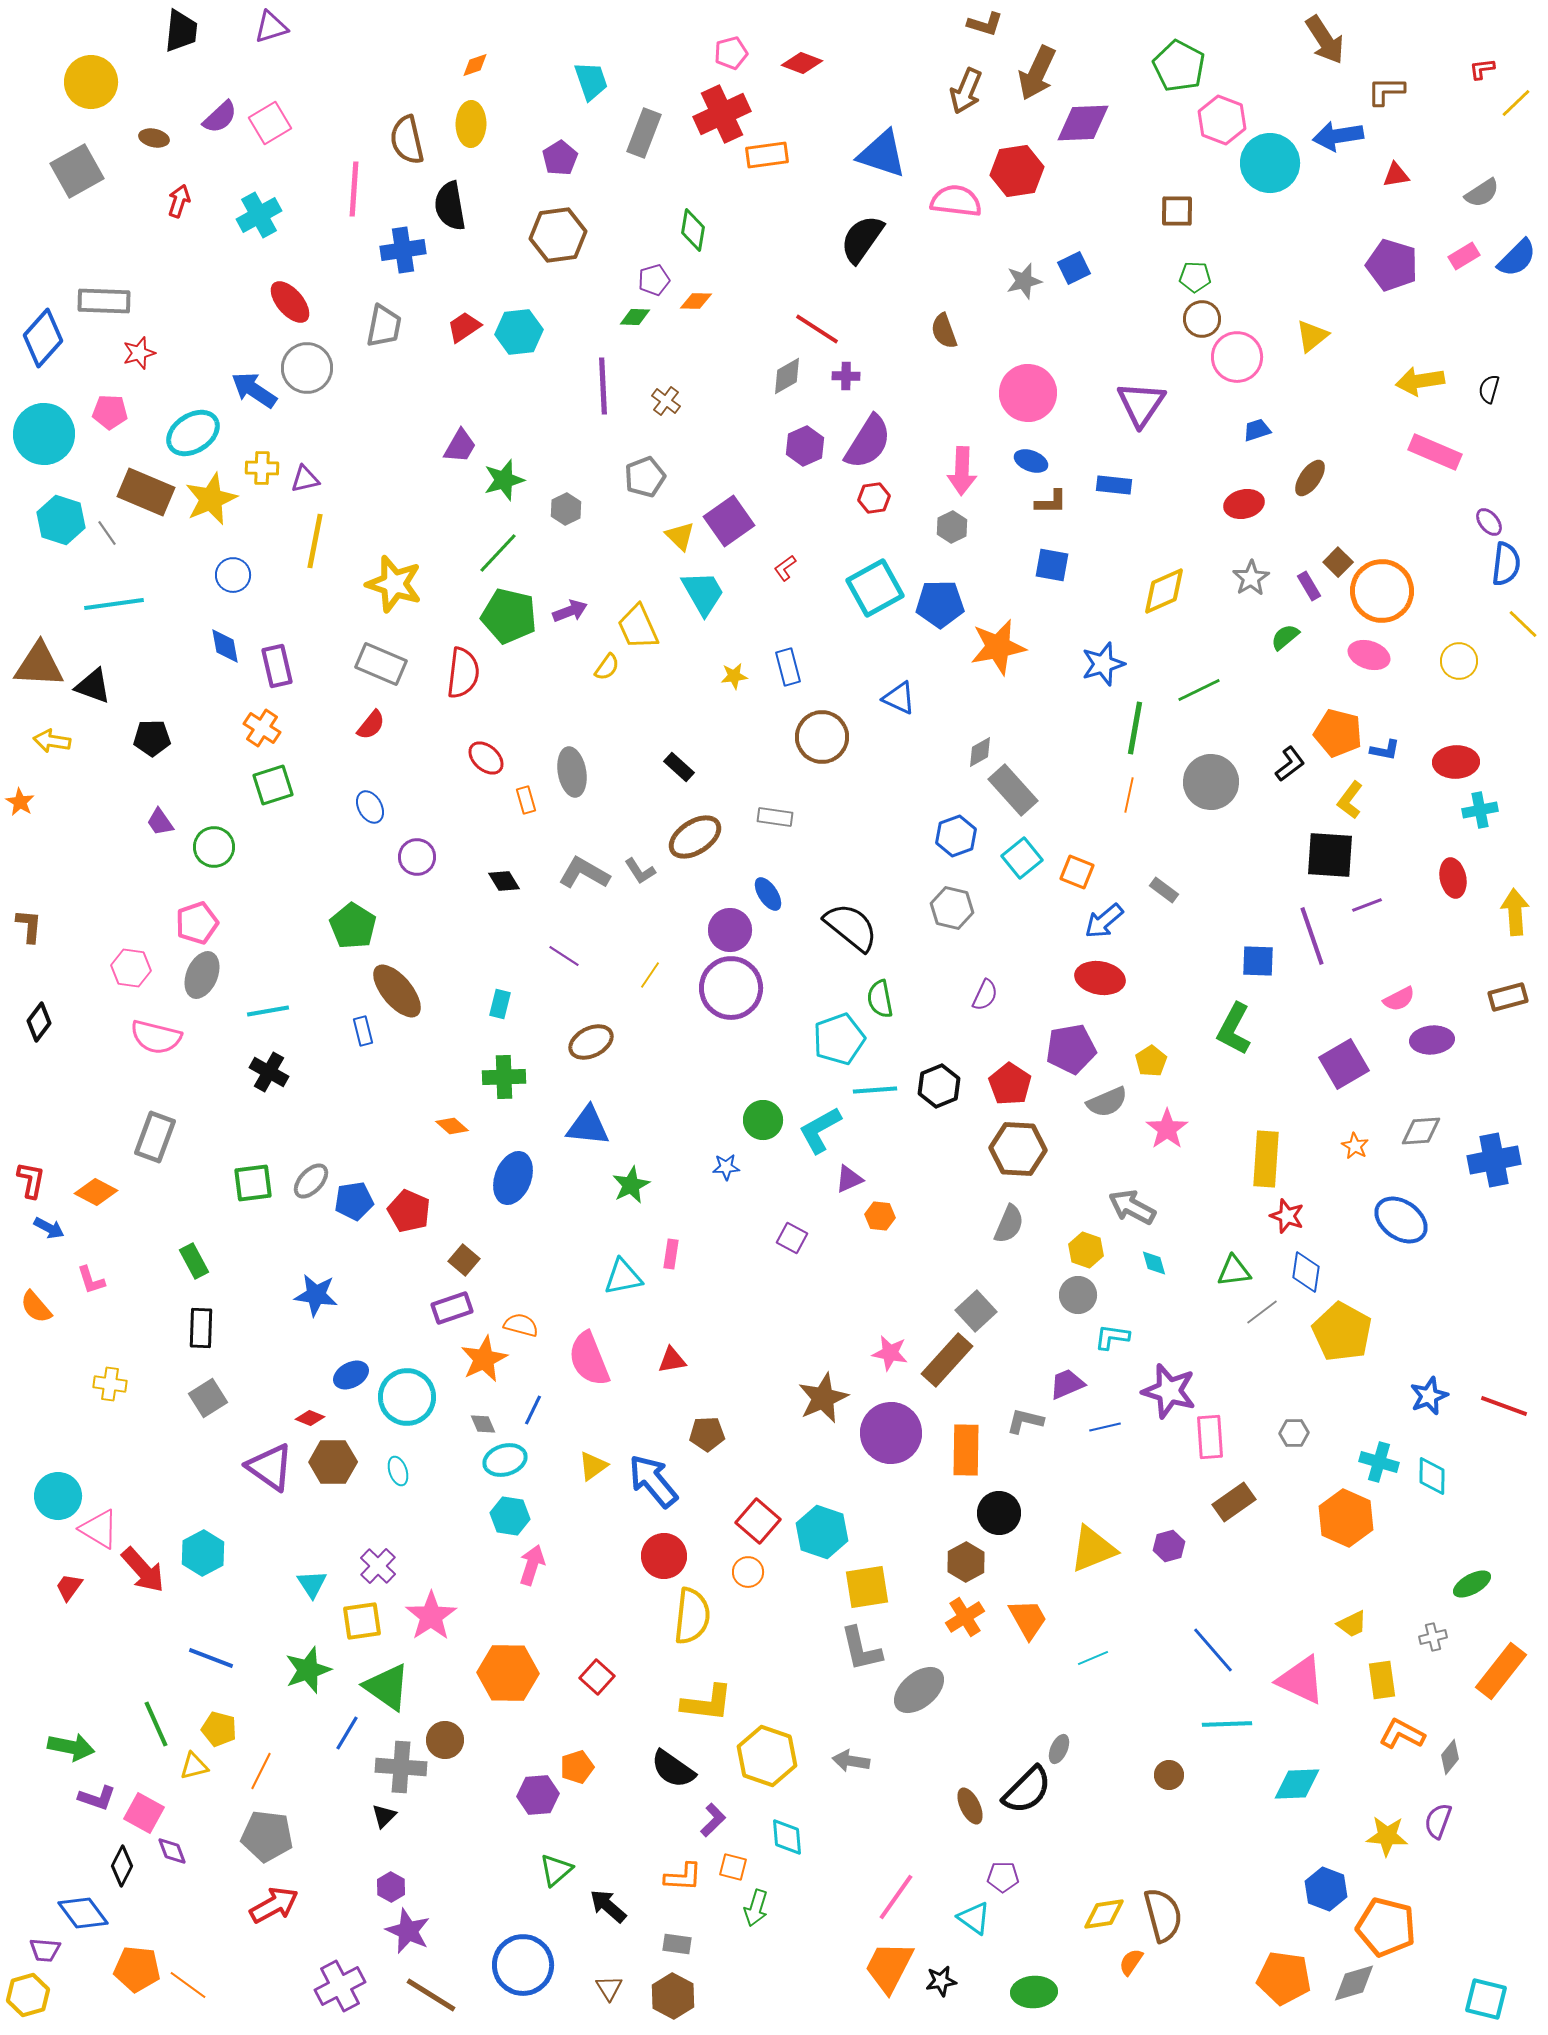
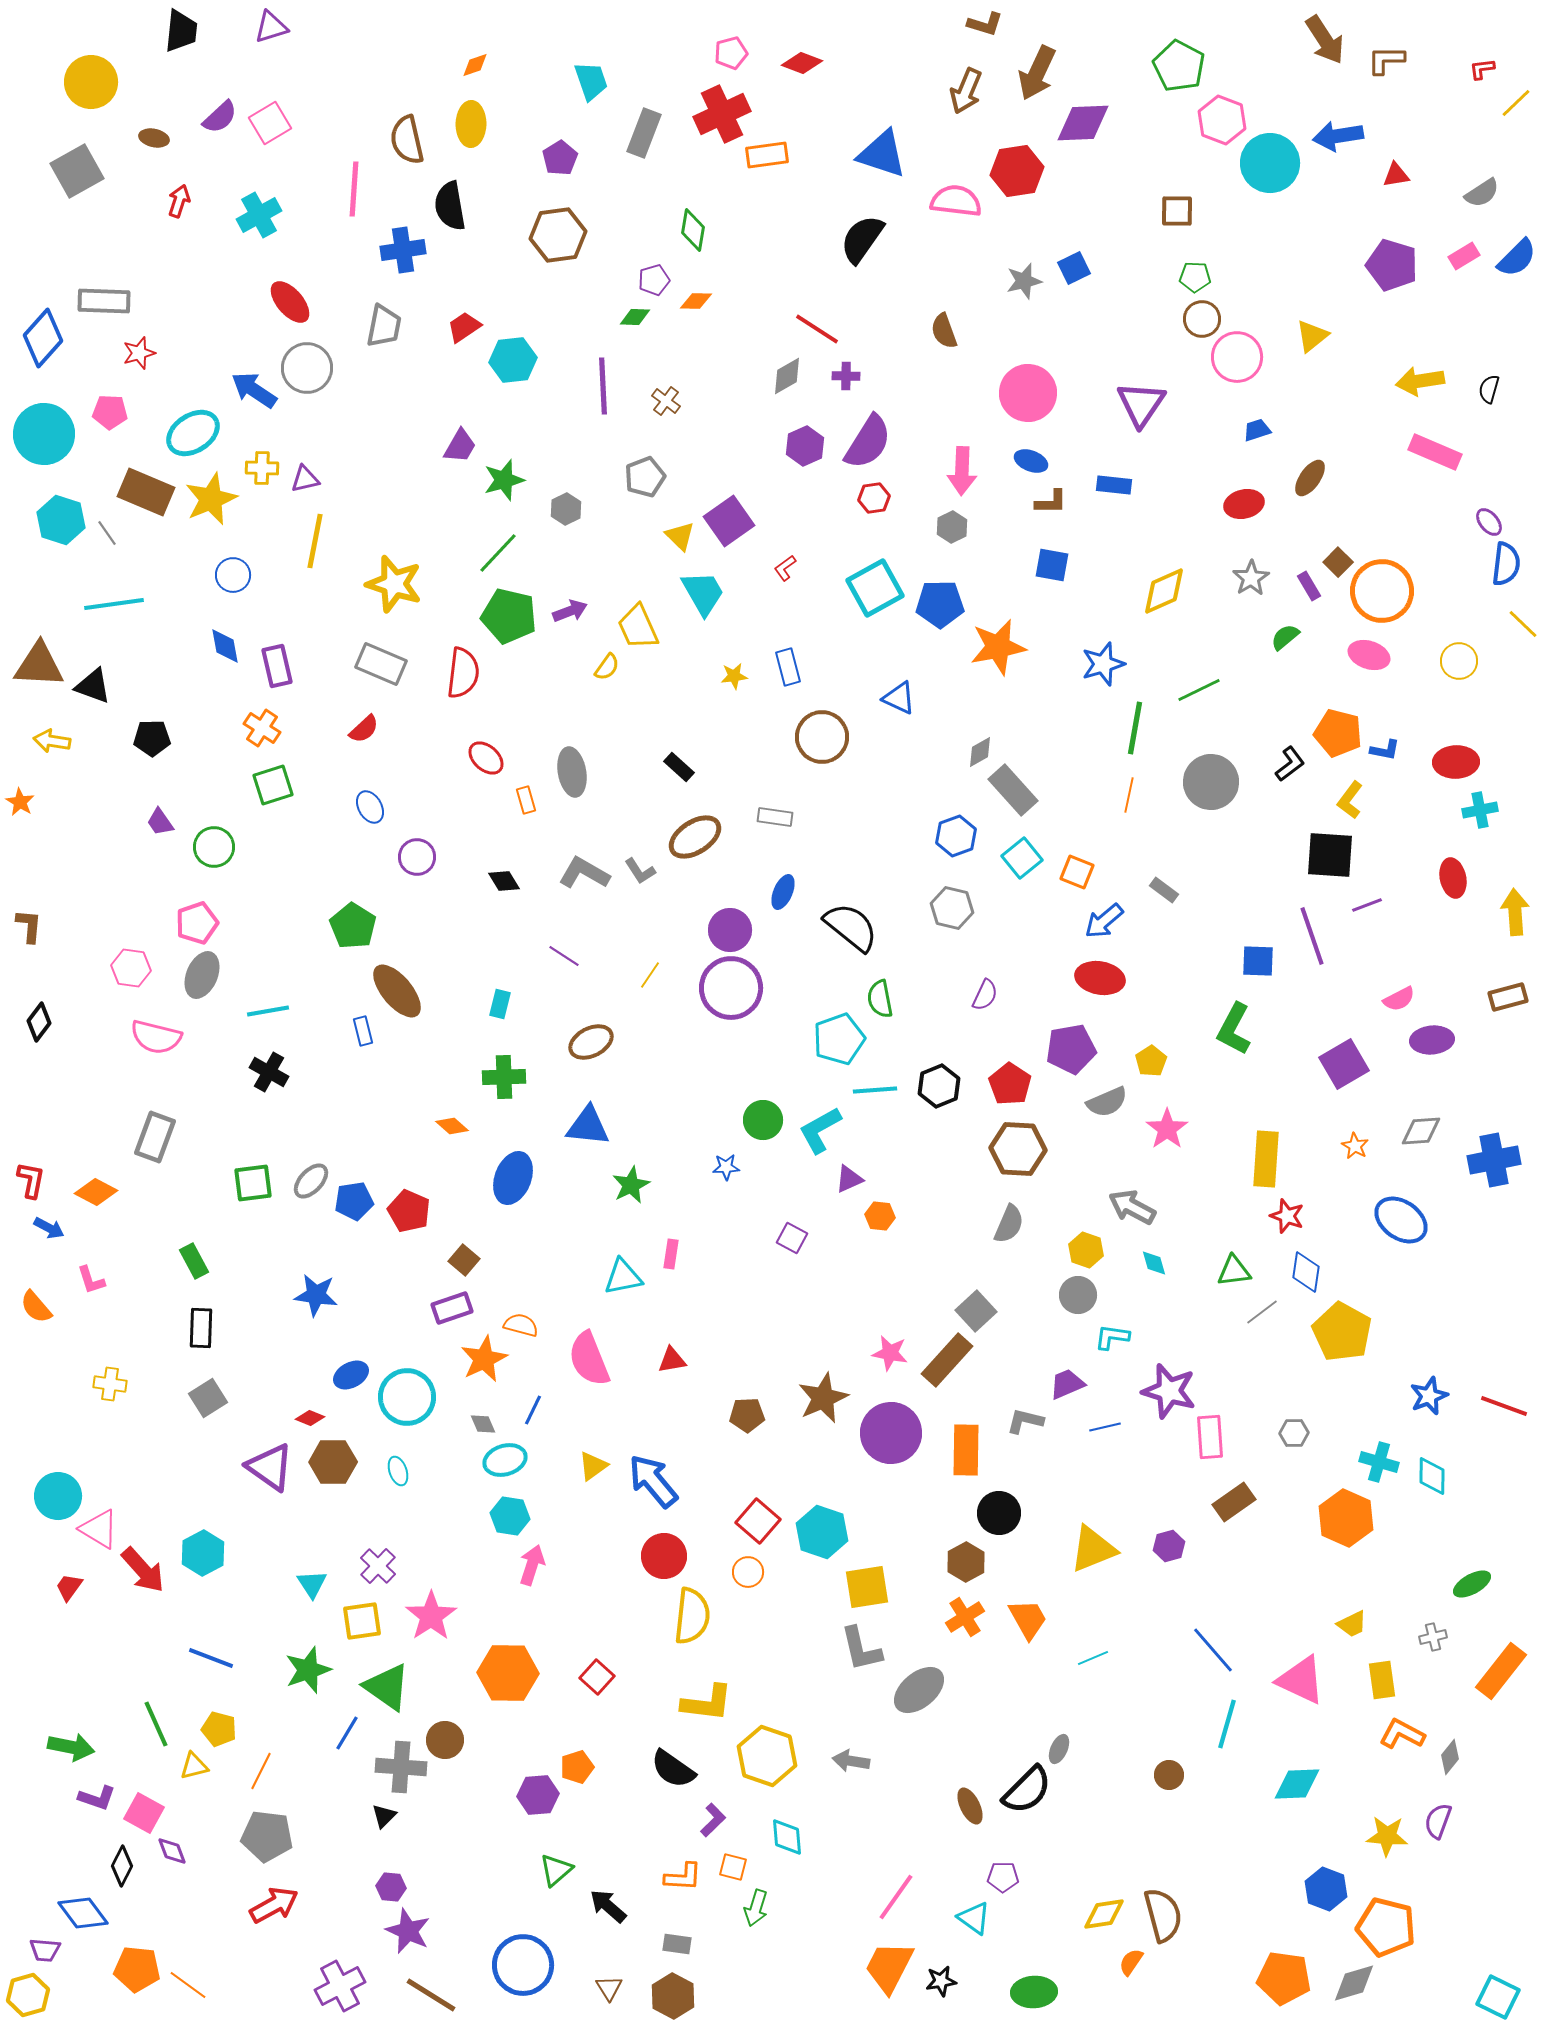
brown L-shape at (1386, 91): moved 31 px up
cyan hexagon at (519, 332): moved 6 px left, 28 px down
red semicircle at (371, 725): moved 7 px left, 4 px down; rotated 8 degrees clockwise
blue ellipse at (768, 894): moved 15 px right, 2 px up; rotated 56 degrees clockwise
brown pentagon at (707, 1434): moved 40 px right, 19 px up
cyan line at (1227, 1724): rotated 72 degrees counterclockwise
purple hexagon at (391, 1887): rotated 24 degrees counterclockwise
cyan square at (1486, 1999): moved 12 px right, 2 px up; rotated 12 degrees clockwise
